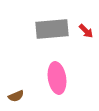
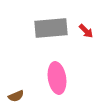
gray rectangle: moved 1 px left, 1 px up
